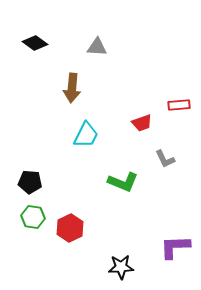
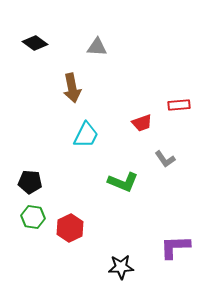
brown arrow: rotated 16 degrees counterclockwise
gray L-shape: rotated 10 degrees counterclockwise
